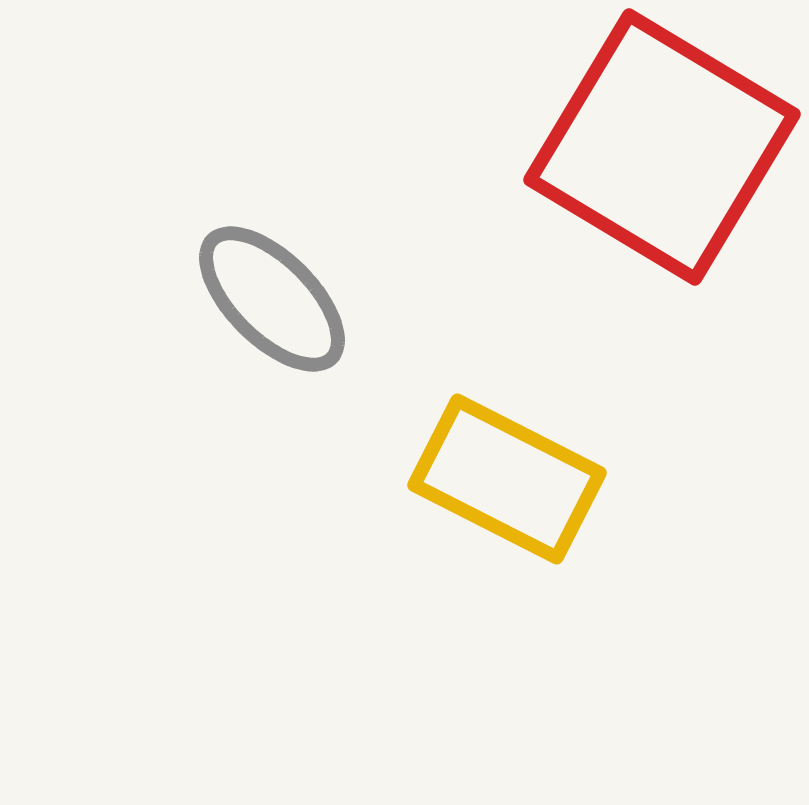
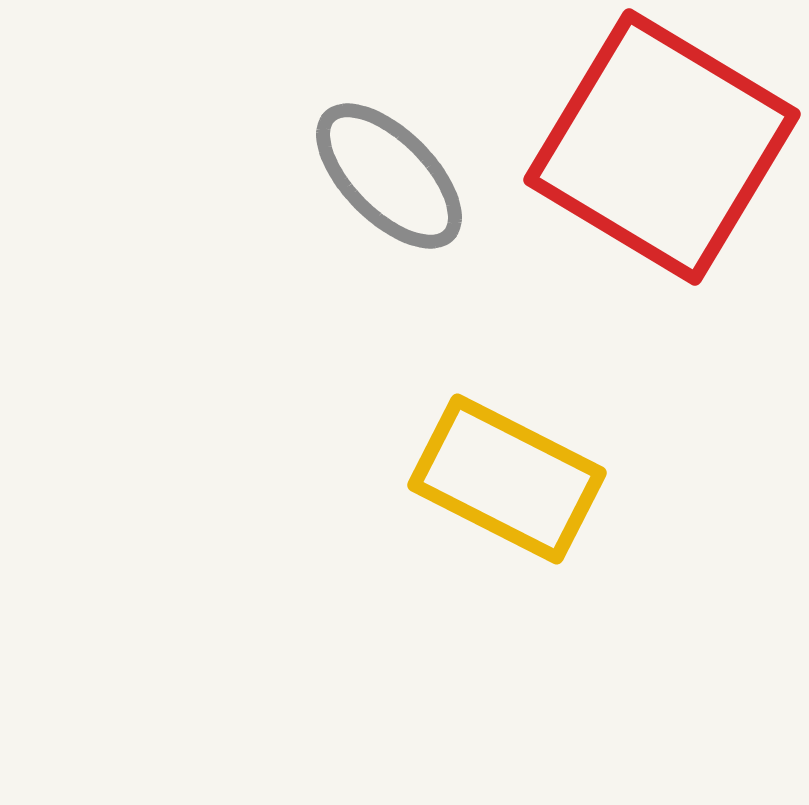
gray ellipse: moved 117 px right, 123 px up
